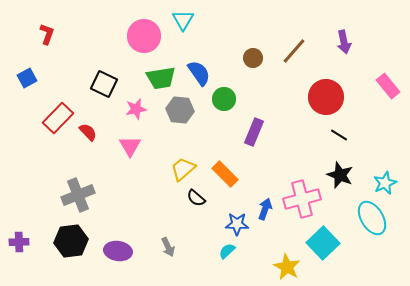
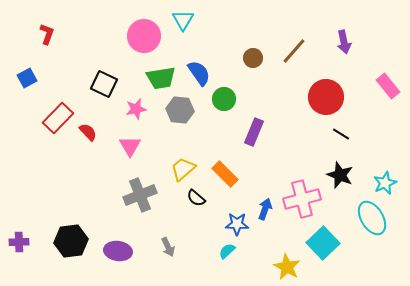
black line: moved 2 px right, 1 px up
gray cross: moved 62 px right
